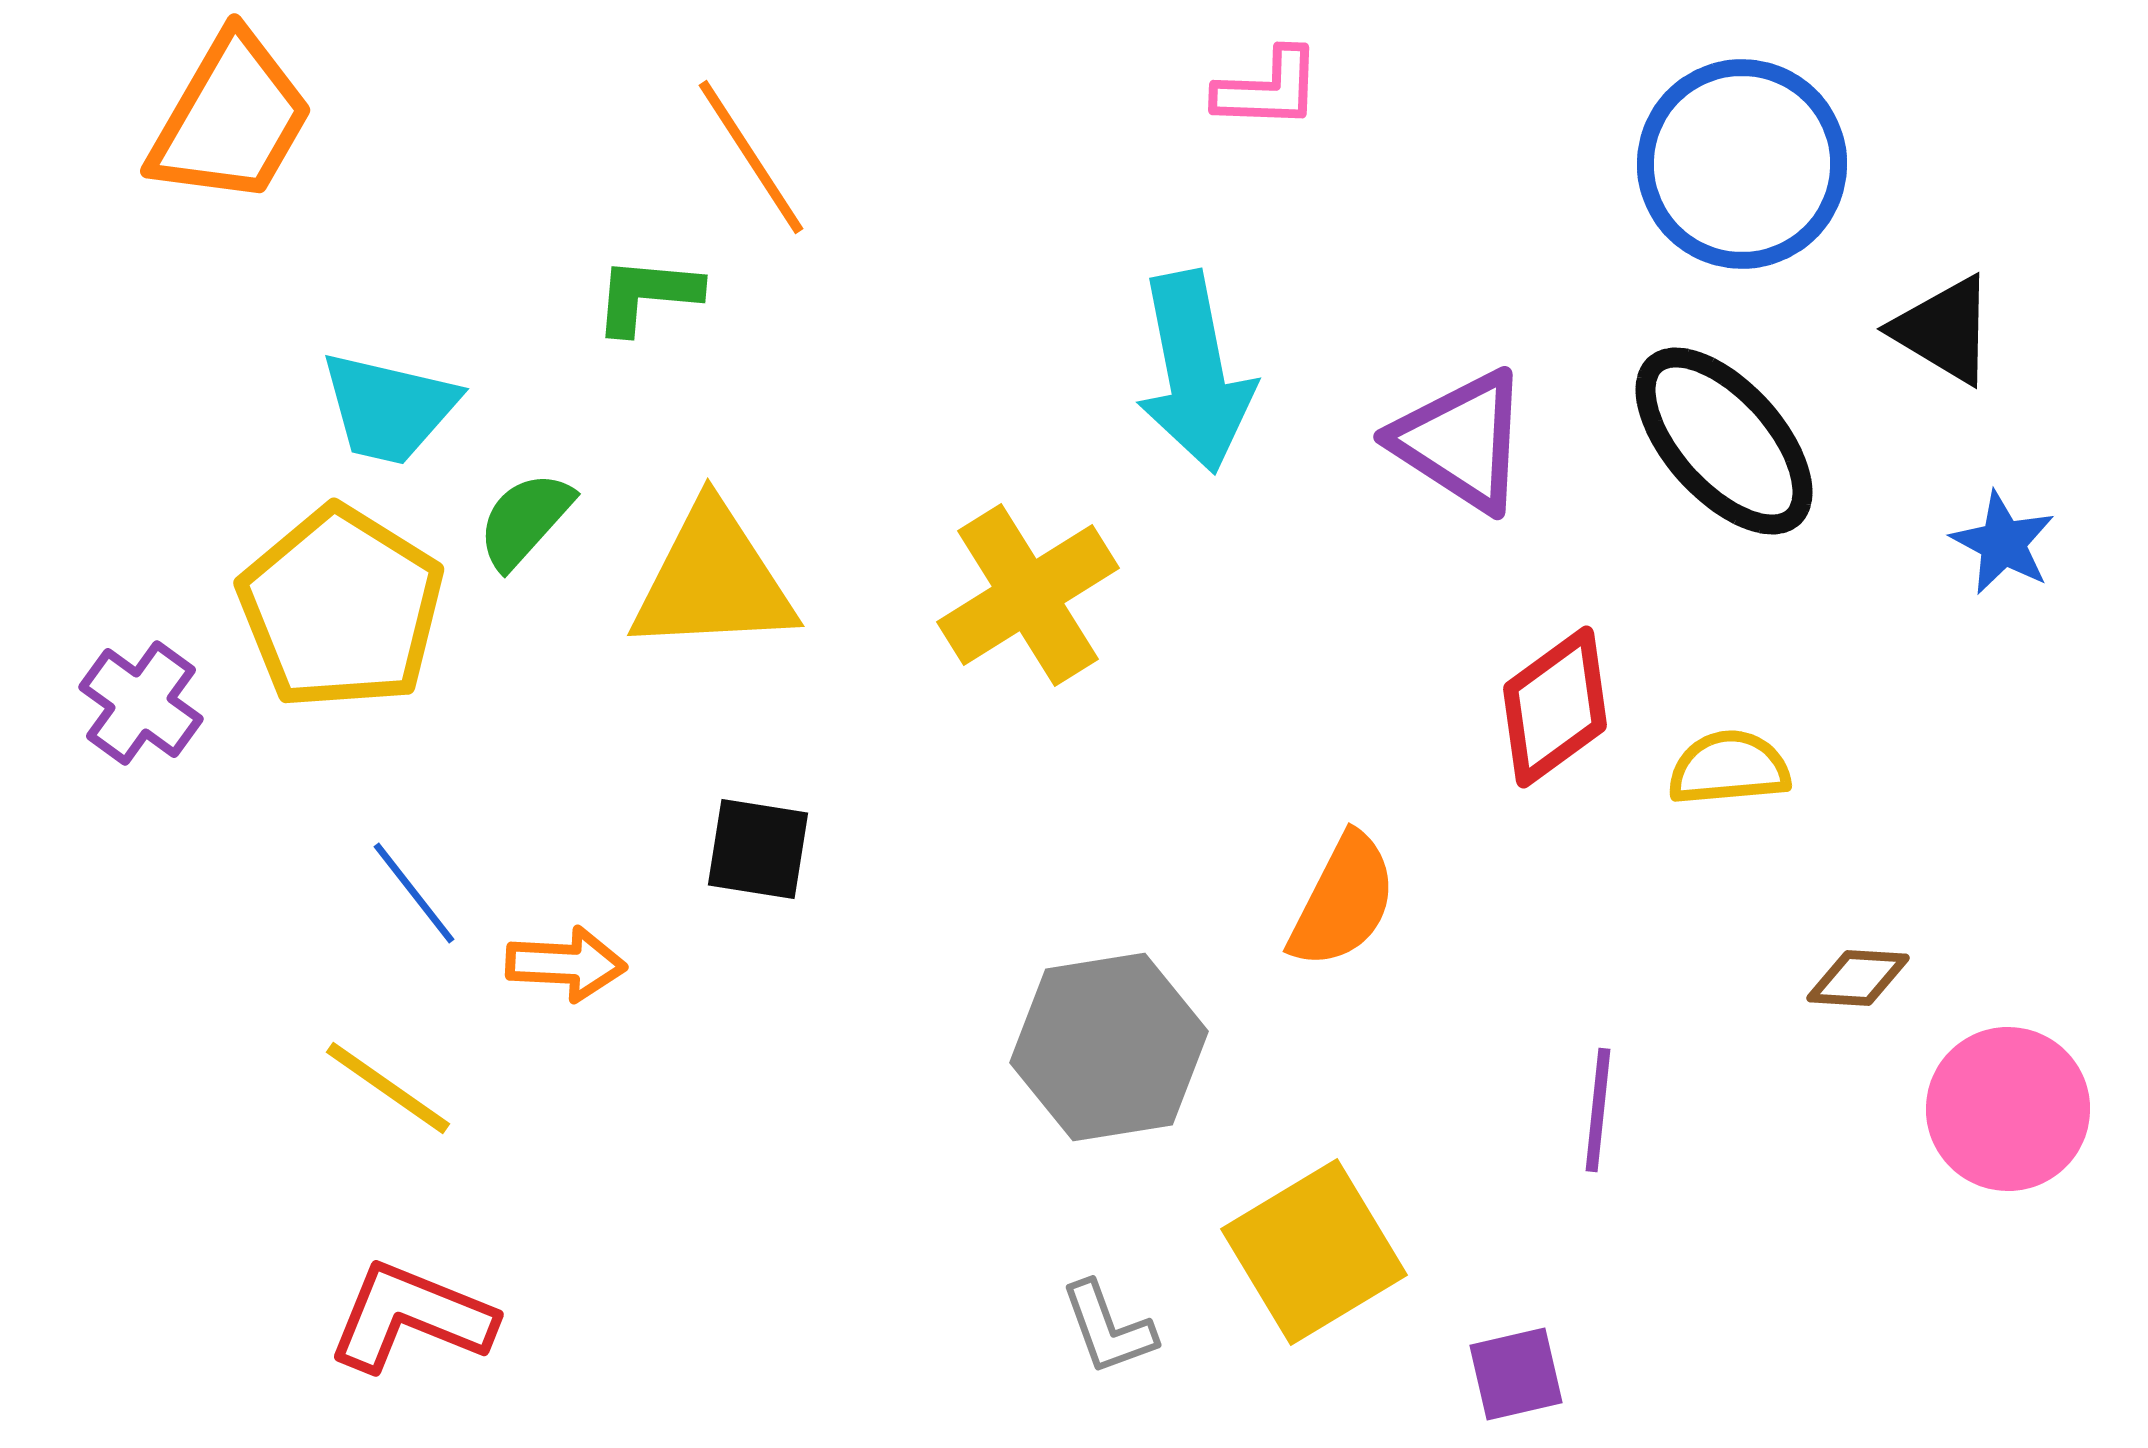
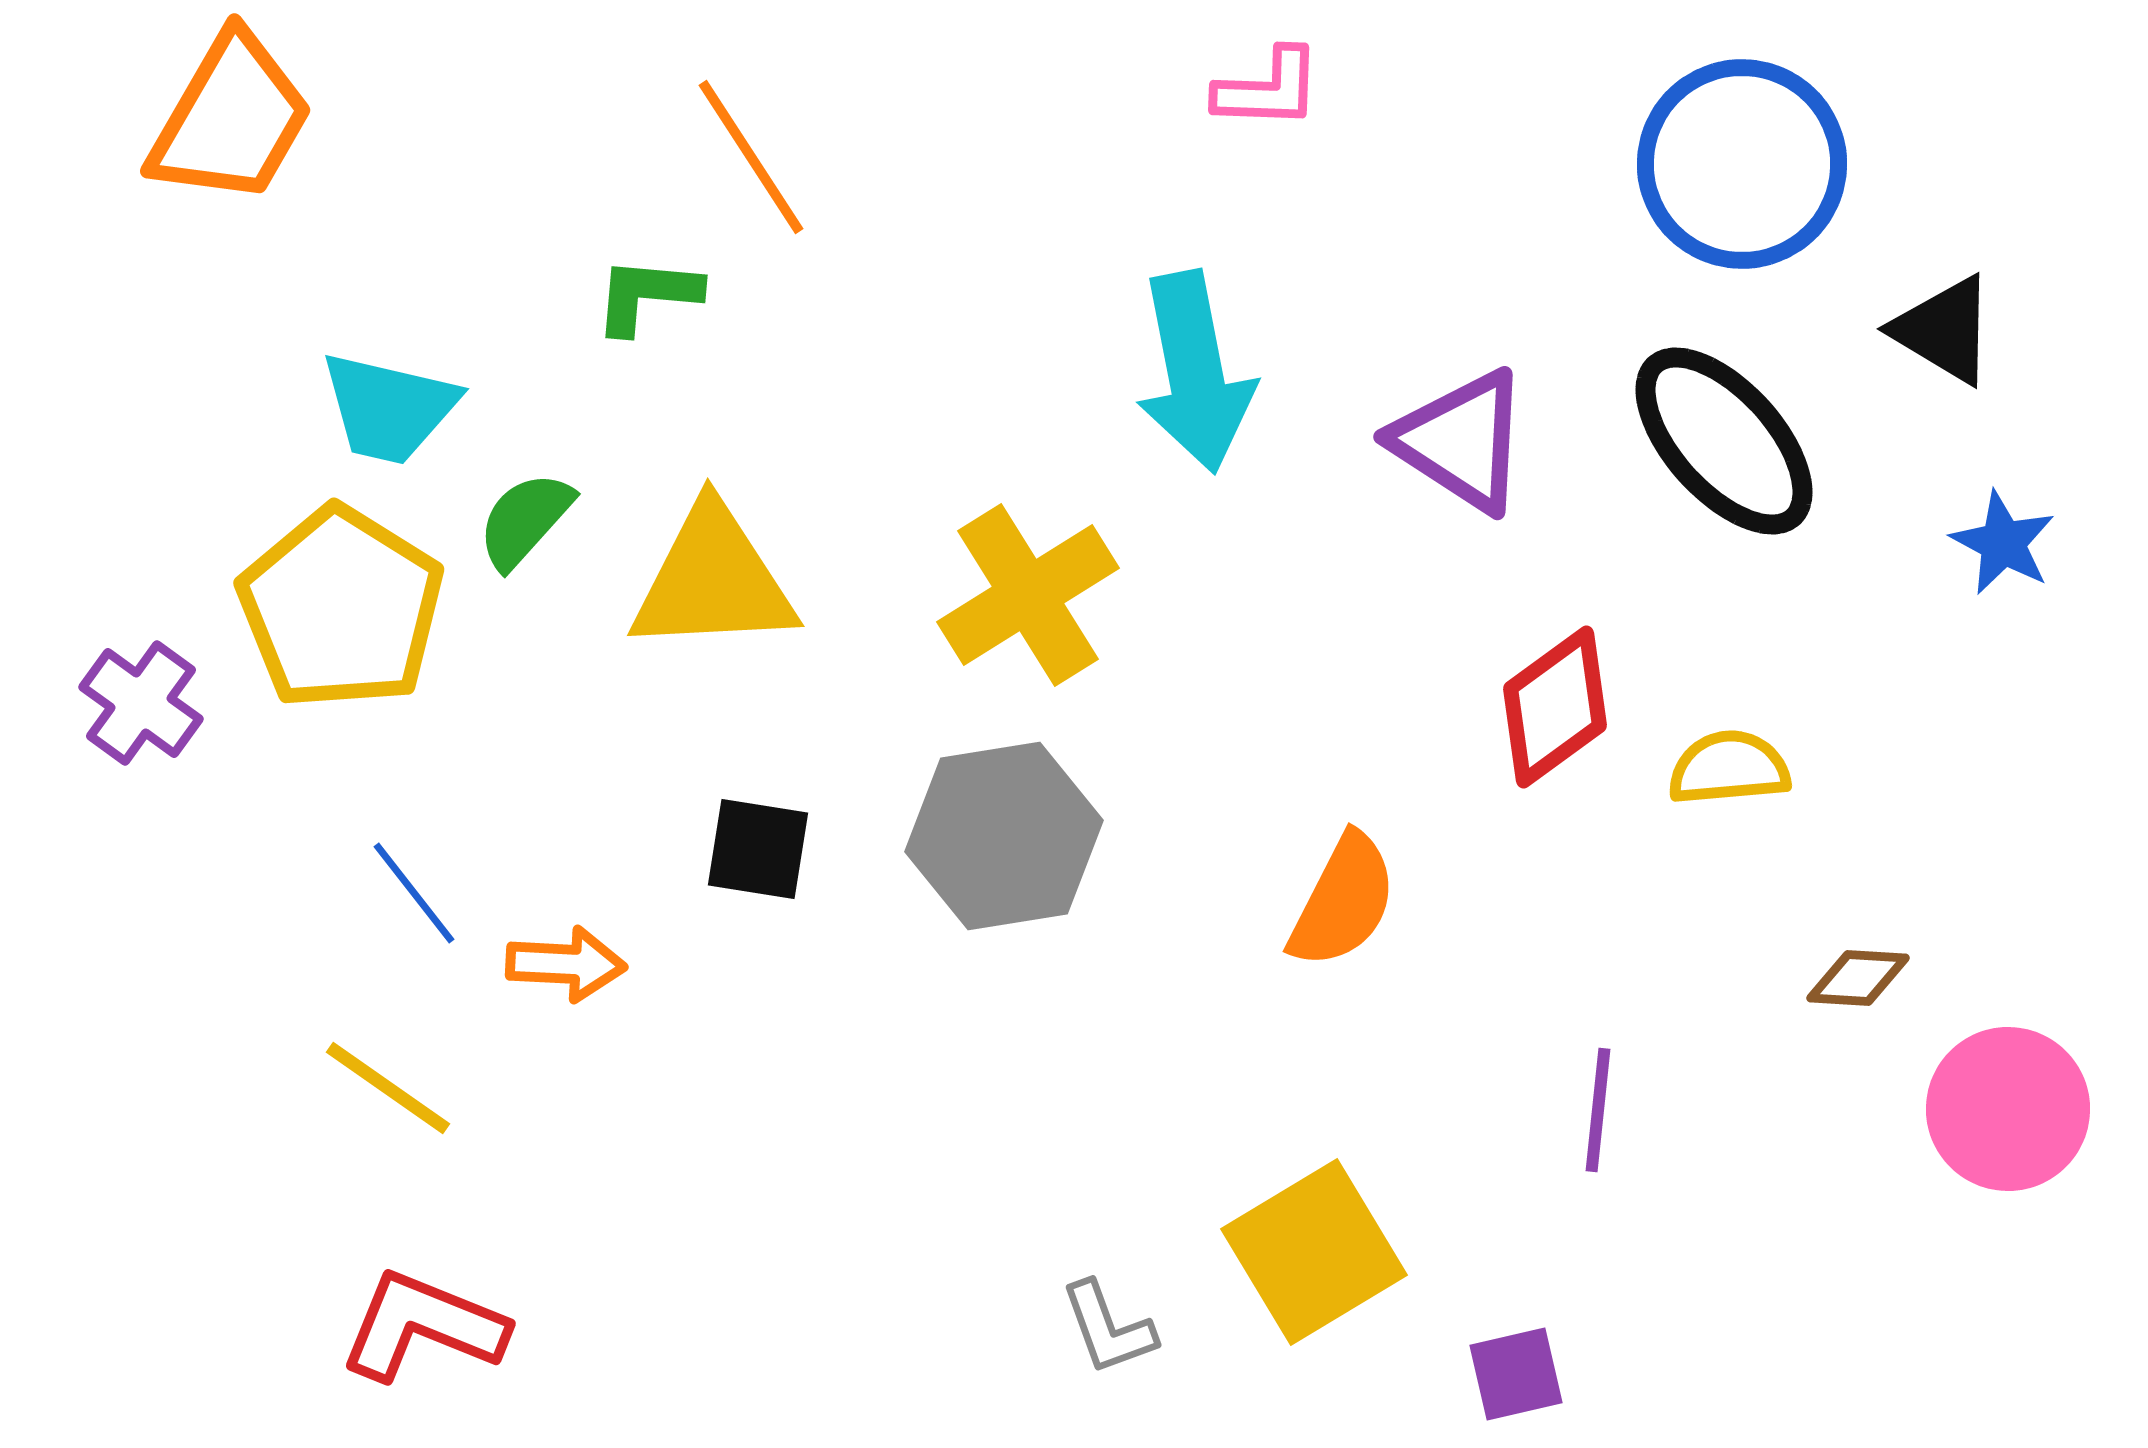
gray hexagon: moved 105 px left, 211 px up
red L-shape: moved 12 px right, 9 px down
